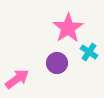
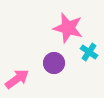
pink star: rotated 24 degrees counterclockwise
purple circle: moved 3 px left
